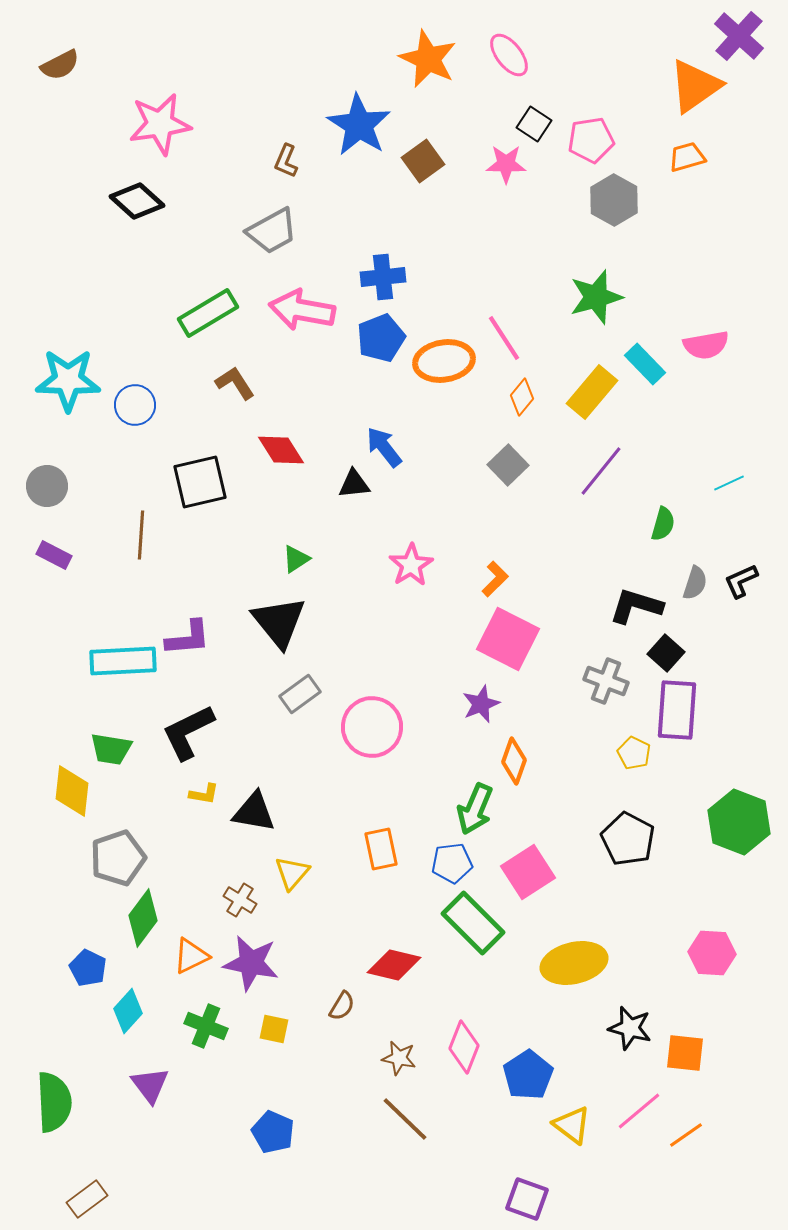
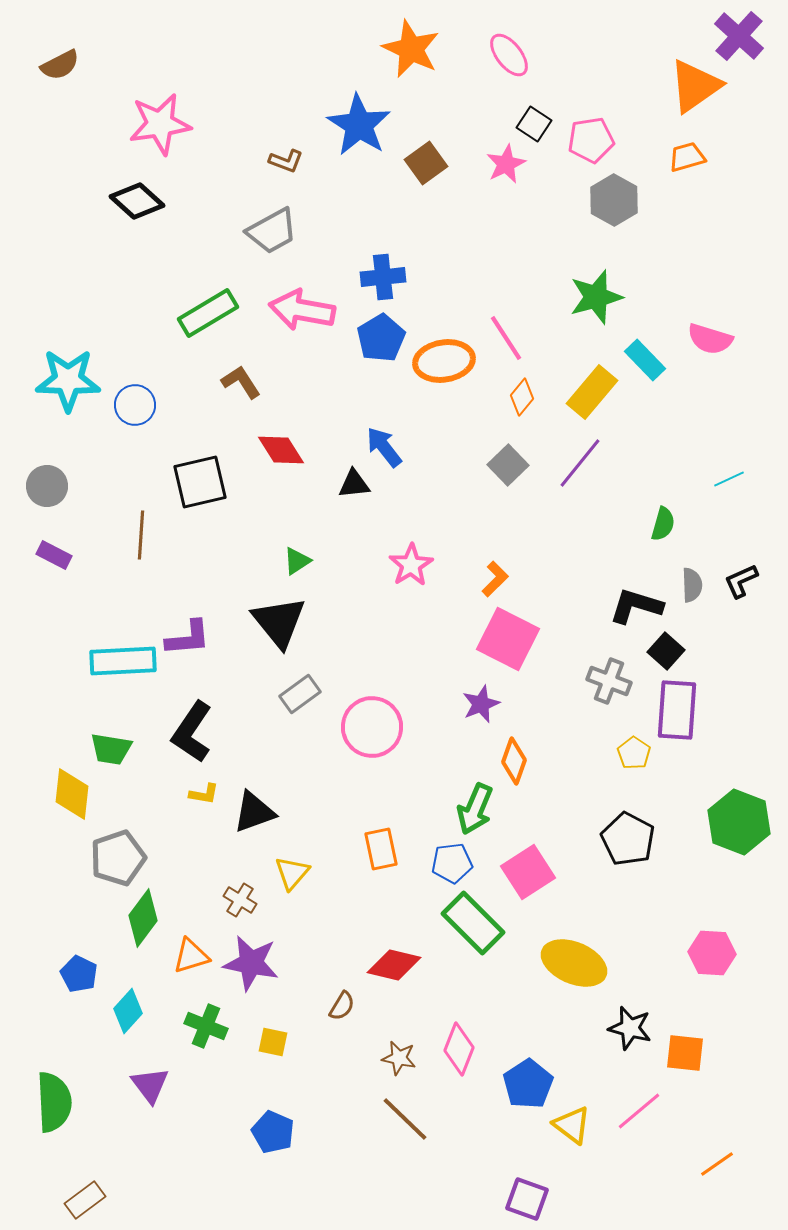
orange star at (428, 59): moved 17 px left, 10 px up
brown L-shape at (286, 161): rotated 92 degrees counterclockwise
brown square at (423, 161): moved 3 px right, 2 px down
pink star at (506, 164): rotated 27 degrees counterclockwise
blue pentagon at (381, 338): rotated 9 degrees counterclockwise
pink line at (504, 338): moved 2 px right
pink semicircle at (706, 345): moved 4 px right, 6 px up; rotated 27 degrees clockwise
cyan rectangle at (645, 364): moved 4 px up
brown L-shape at (235, 383): moved 6 px right, 1 px up
purple line at (601, 471): moved 21 px left, 8 px up
cyan line at (729, 483): moved 4 px up
green triangle at (296, 559): moved 1 px right, 2 px down
gray semicircle at (695, 583): moved 3 px left, 2 px down; rotated 20 degrees counterclockwise
black square at (666, 653): moved 2 px up
gray cross at (606, 681): moved 3 px right
black L-shape at (188, 732): moved 4 px right; rotated 30 degrees counterclockwise
yellow pentagon at (634, 753): rotated 8 degrees clockwise
yellow diamond at (72, 791): moved 3 px down
black triangle at (254, 812): rotated 30 degrees counterclockwise
orange triangle at (191, 956): rotated 9 degrees clockwise
yellow ellipse at (574, 963): rotated 36 degrees clockwise
blue pentagon at (88, 968): moved 9 px left, 6 px down
yellow square at (274, 1029): moved 1 px left, 13 px down
pink diamond at (464, 1047): moved 5 px left, 2 px down
blue pentagon at (528, 1075): moved 9 px down
orange line at (686, 1135): moved 31 px right, 29 px down
brown rectangle at (87, 1199): moved 2 px left, 1 px down
